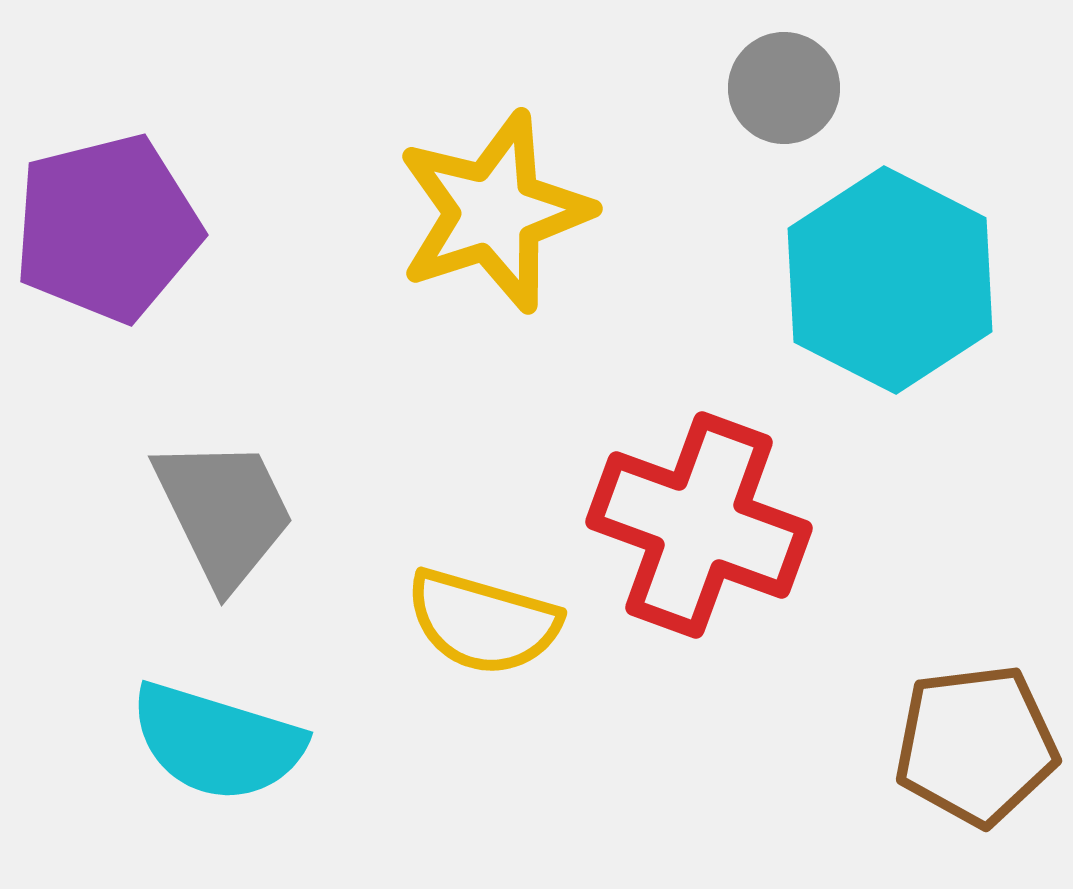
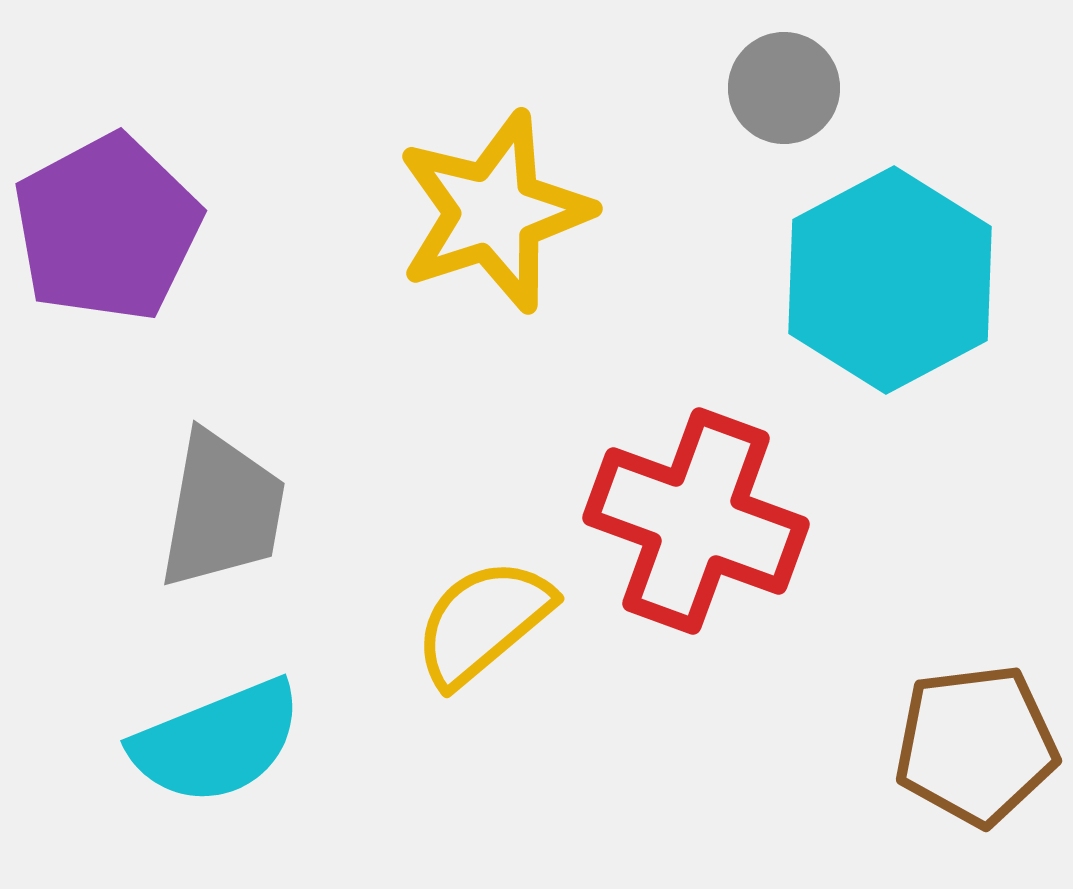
purple pentagon: rotated 14 degrees counterclockwise
cyan hexagon: rotated 5 degrees clockwise
gray trapezoid: moved 2 px left, 2 px up; rotated 36 degrees clockwise
red cross: moved 3 px left, 4 px up
yellow semicircle: rotated 124 degrees clockwise
cyan semicircle: rotated 39 degrees counterclockwise
